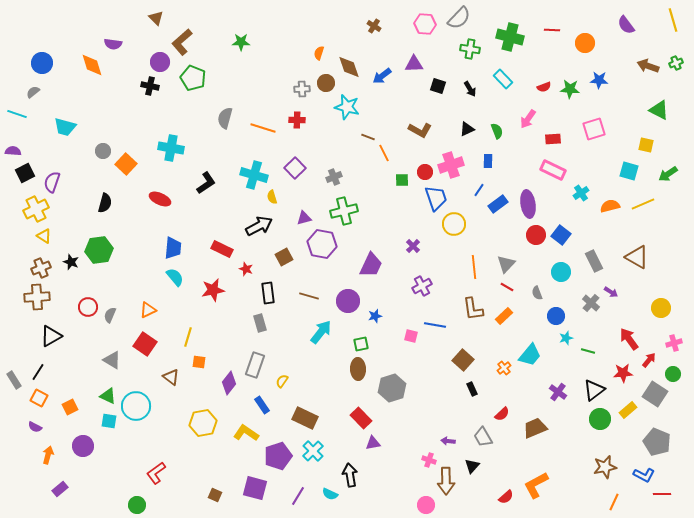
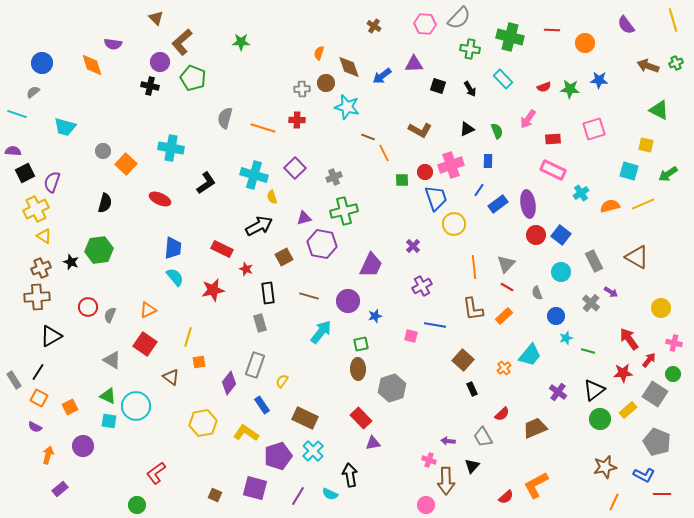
pink cross at (674, 343): rotated 28 degrees clockwise
orange square at (199, 362): rotated 16 degrees counterclockwise
